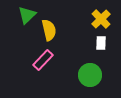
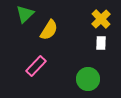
green triangle: moved 2 px left, 1 px up
yellow semicircle: rotated 45 degrees clockwise
pink rectangle: moved 7 px left, 6 px down
green circle: moved 2 px left, 4 px down
